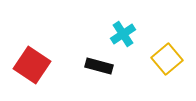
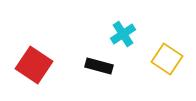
yellow square: rotated 16 degrees counterclockwise
red square: moved 2 px right
